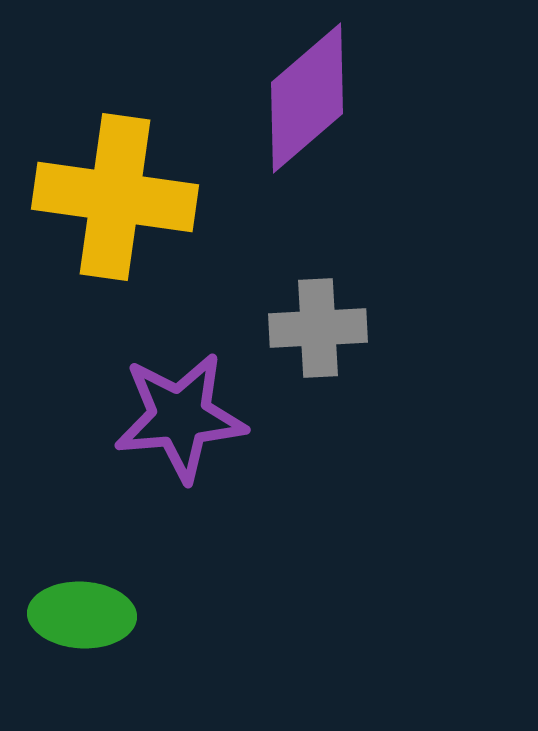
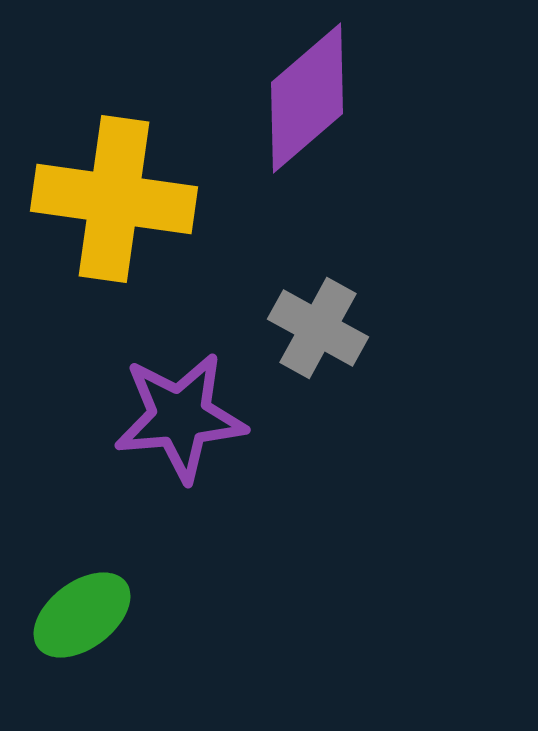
yellow cross: moved 1 px left, 2 px down
gray cross: rotated 32 degrees clockwise
green ellipse: rotated 40 degrees counterclockwise
